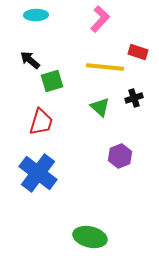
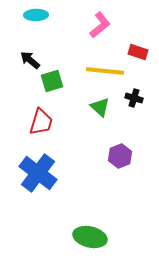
pink L-shape: moved 6 px down; rotated 8 degrees clockwise
yellow line: moved 4 px down
black cross: rotated 36 degrees clockwise
